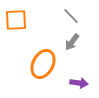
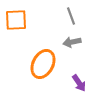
gray line: rotated 24 degrees clockwise
gray arrow: rotated 42 degrees clockwise
purple arrow: rotated 48 degrees clockwise
